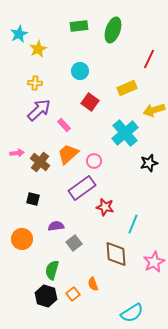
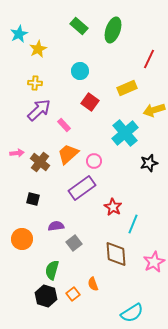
green rectangle: rotated 48 degrees clockwise
red star: moved 8 px right; rotated 18 degrees clockwise
